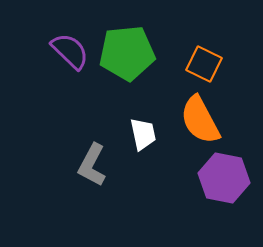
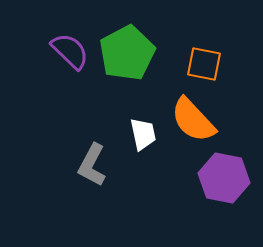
green pentagon: rotated 22 degrees counterclockwise
orange square: rotated 15 degrees counterclockwise
orange semicircle: moved 7 px left; rotated 15 degrees counterclockwise
